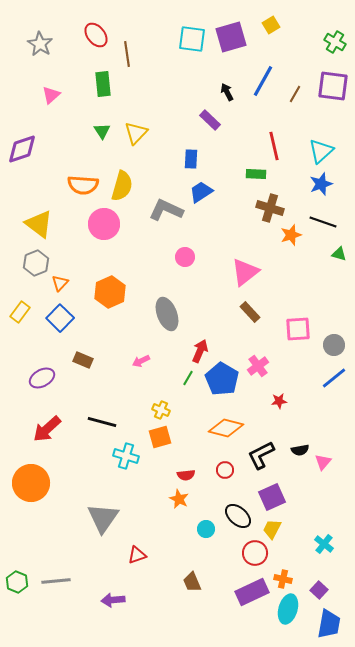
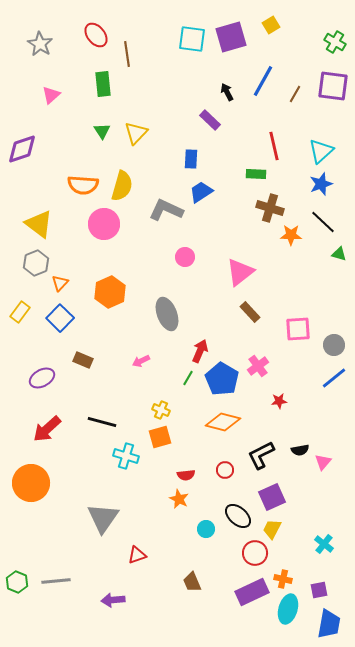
black line at (323, 222): rotated 24 degrees clockwise
orange star at (291, 235): rotated 20 degrees clockwise
pink triangle at (245, 272): moved 5 px left
orange diamond at (226, 428): moved 3 px left, 6 px up
purple square at (319, 590): rotated 36 degrees clockwise
